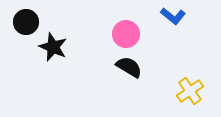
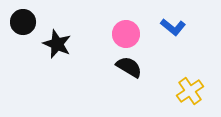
blue L-shape: moved 11 px down
black circle: moved 3 px left
black star: moved 4 px right, 3 px up
